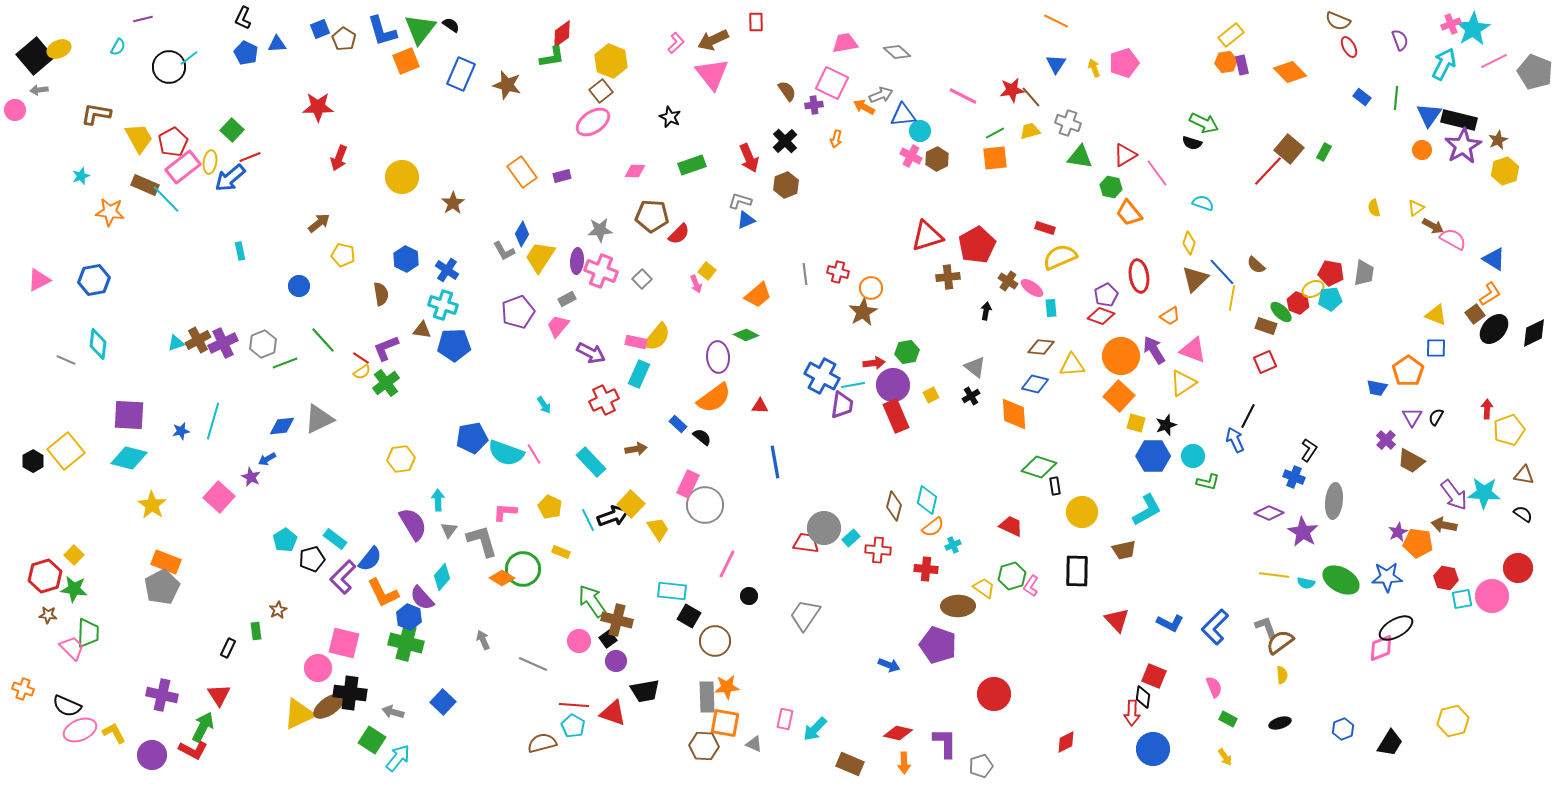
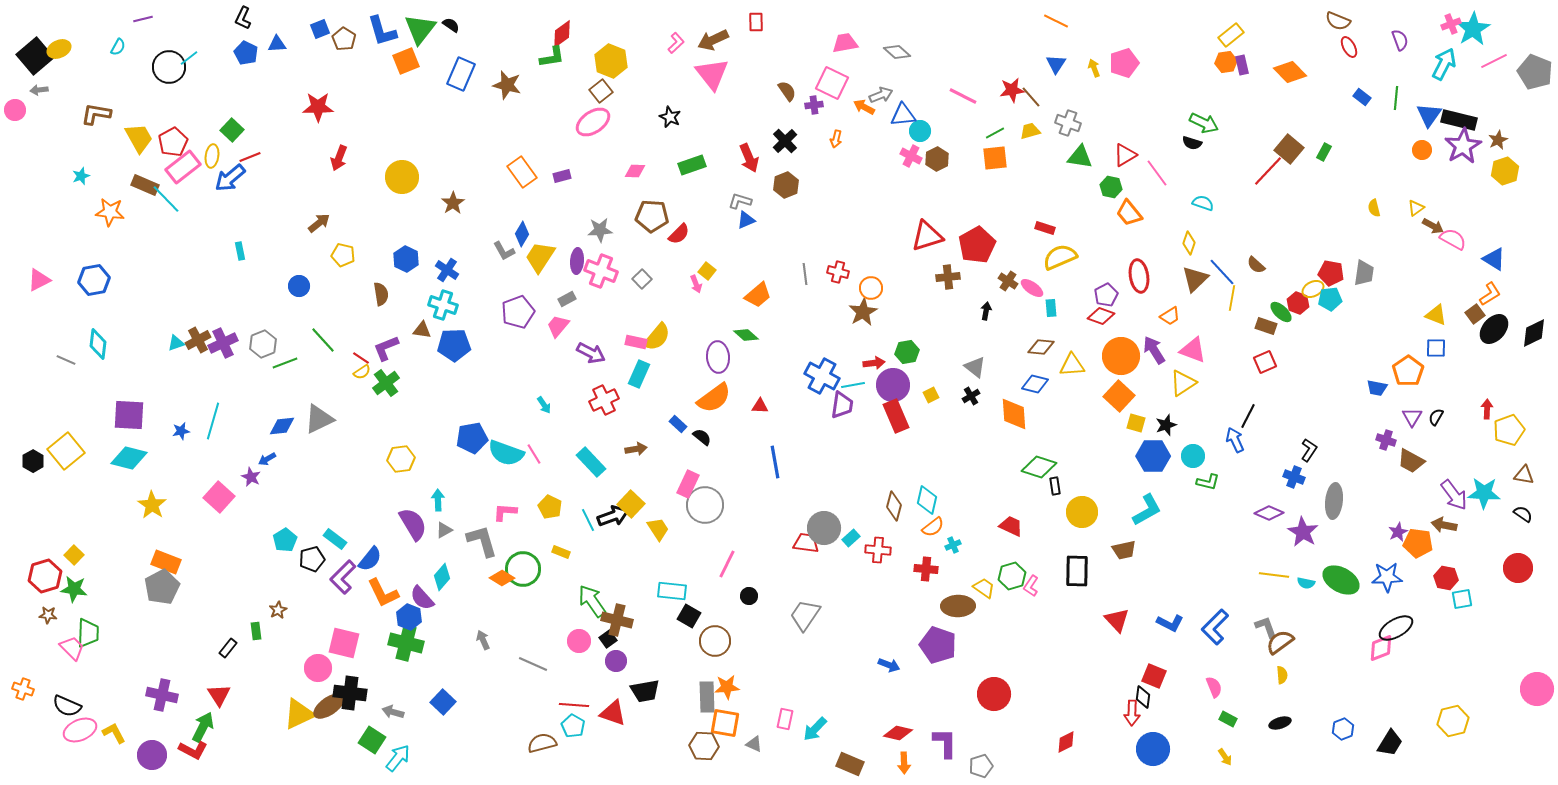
yellow ellipse at (210, 162): moved 2 px right, 6 px up
green diamond at (746, 335): rotated 15 degrees clockwise
purple cross at (1386, 440): rotated 24 degrees counterclockwise
gray triangle at (449, 530): moved 5 px left; rotated 24 degrees clockwise
pink circle at (1492, 596): moved 45 px right, 93 px down
black rectangle at (228, 648): rotated 12 degrees clockwise
